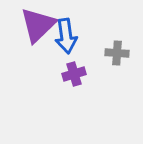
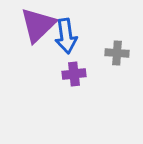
purple cross: rotated 10 degrees clockwise
